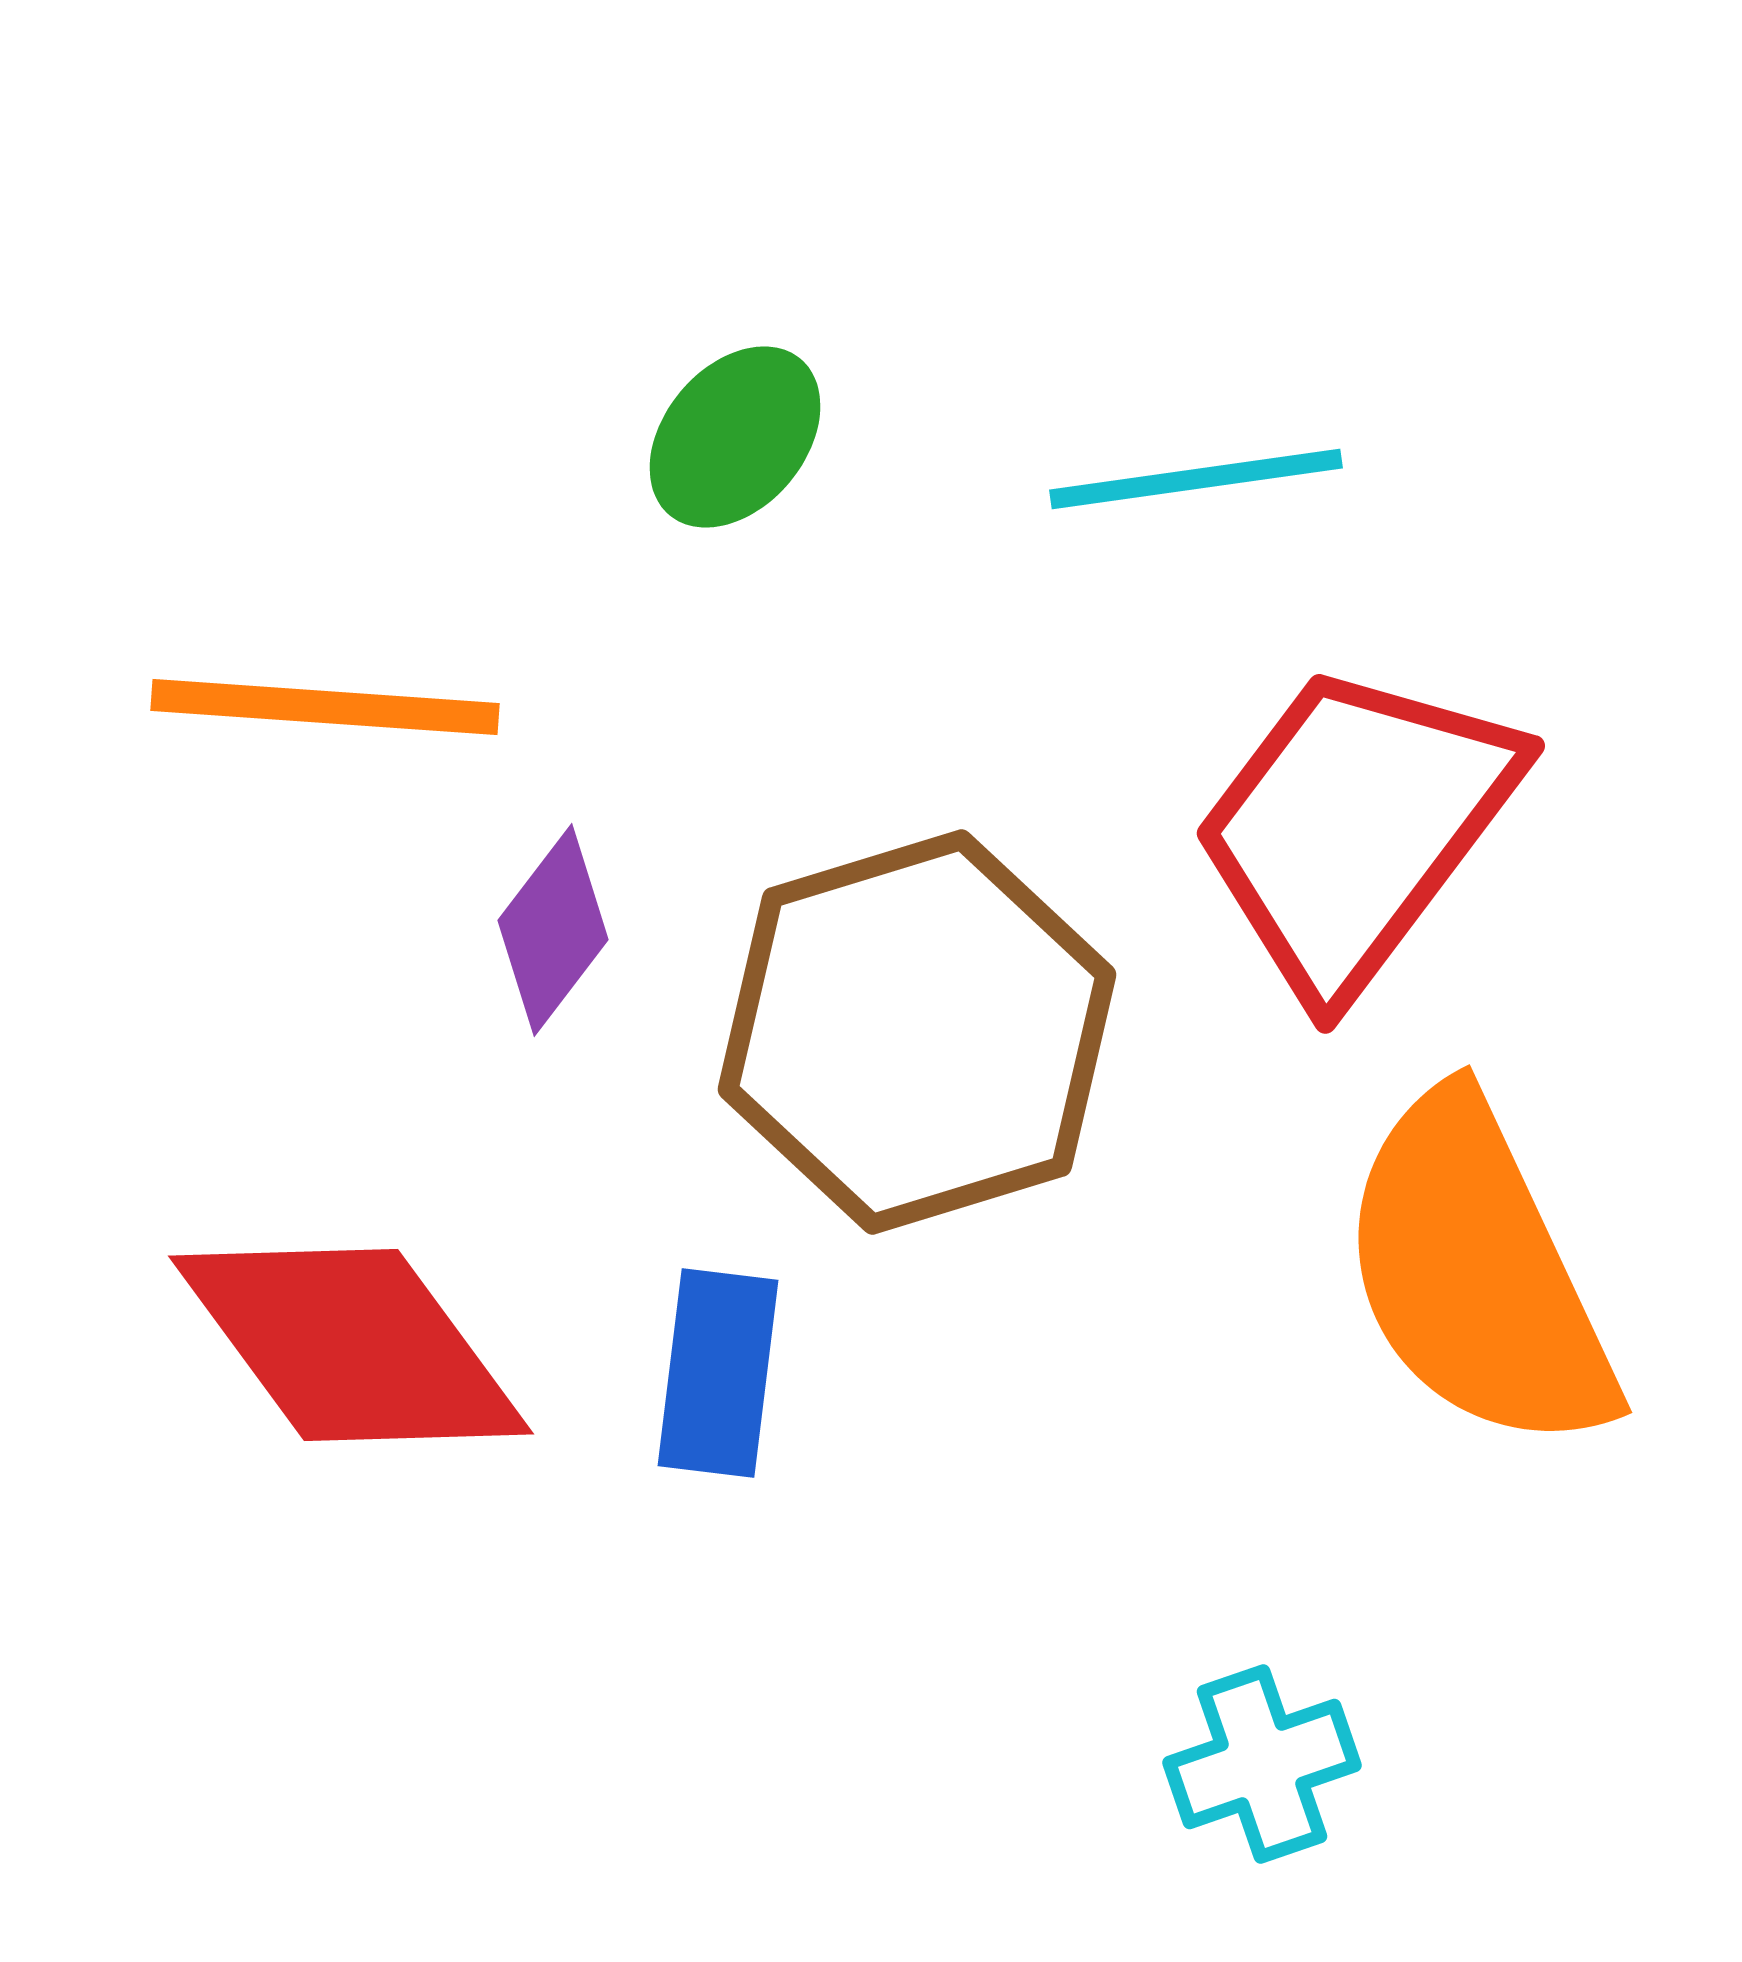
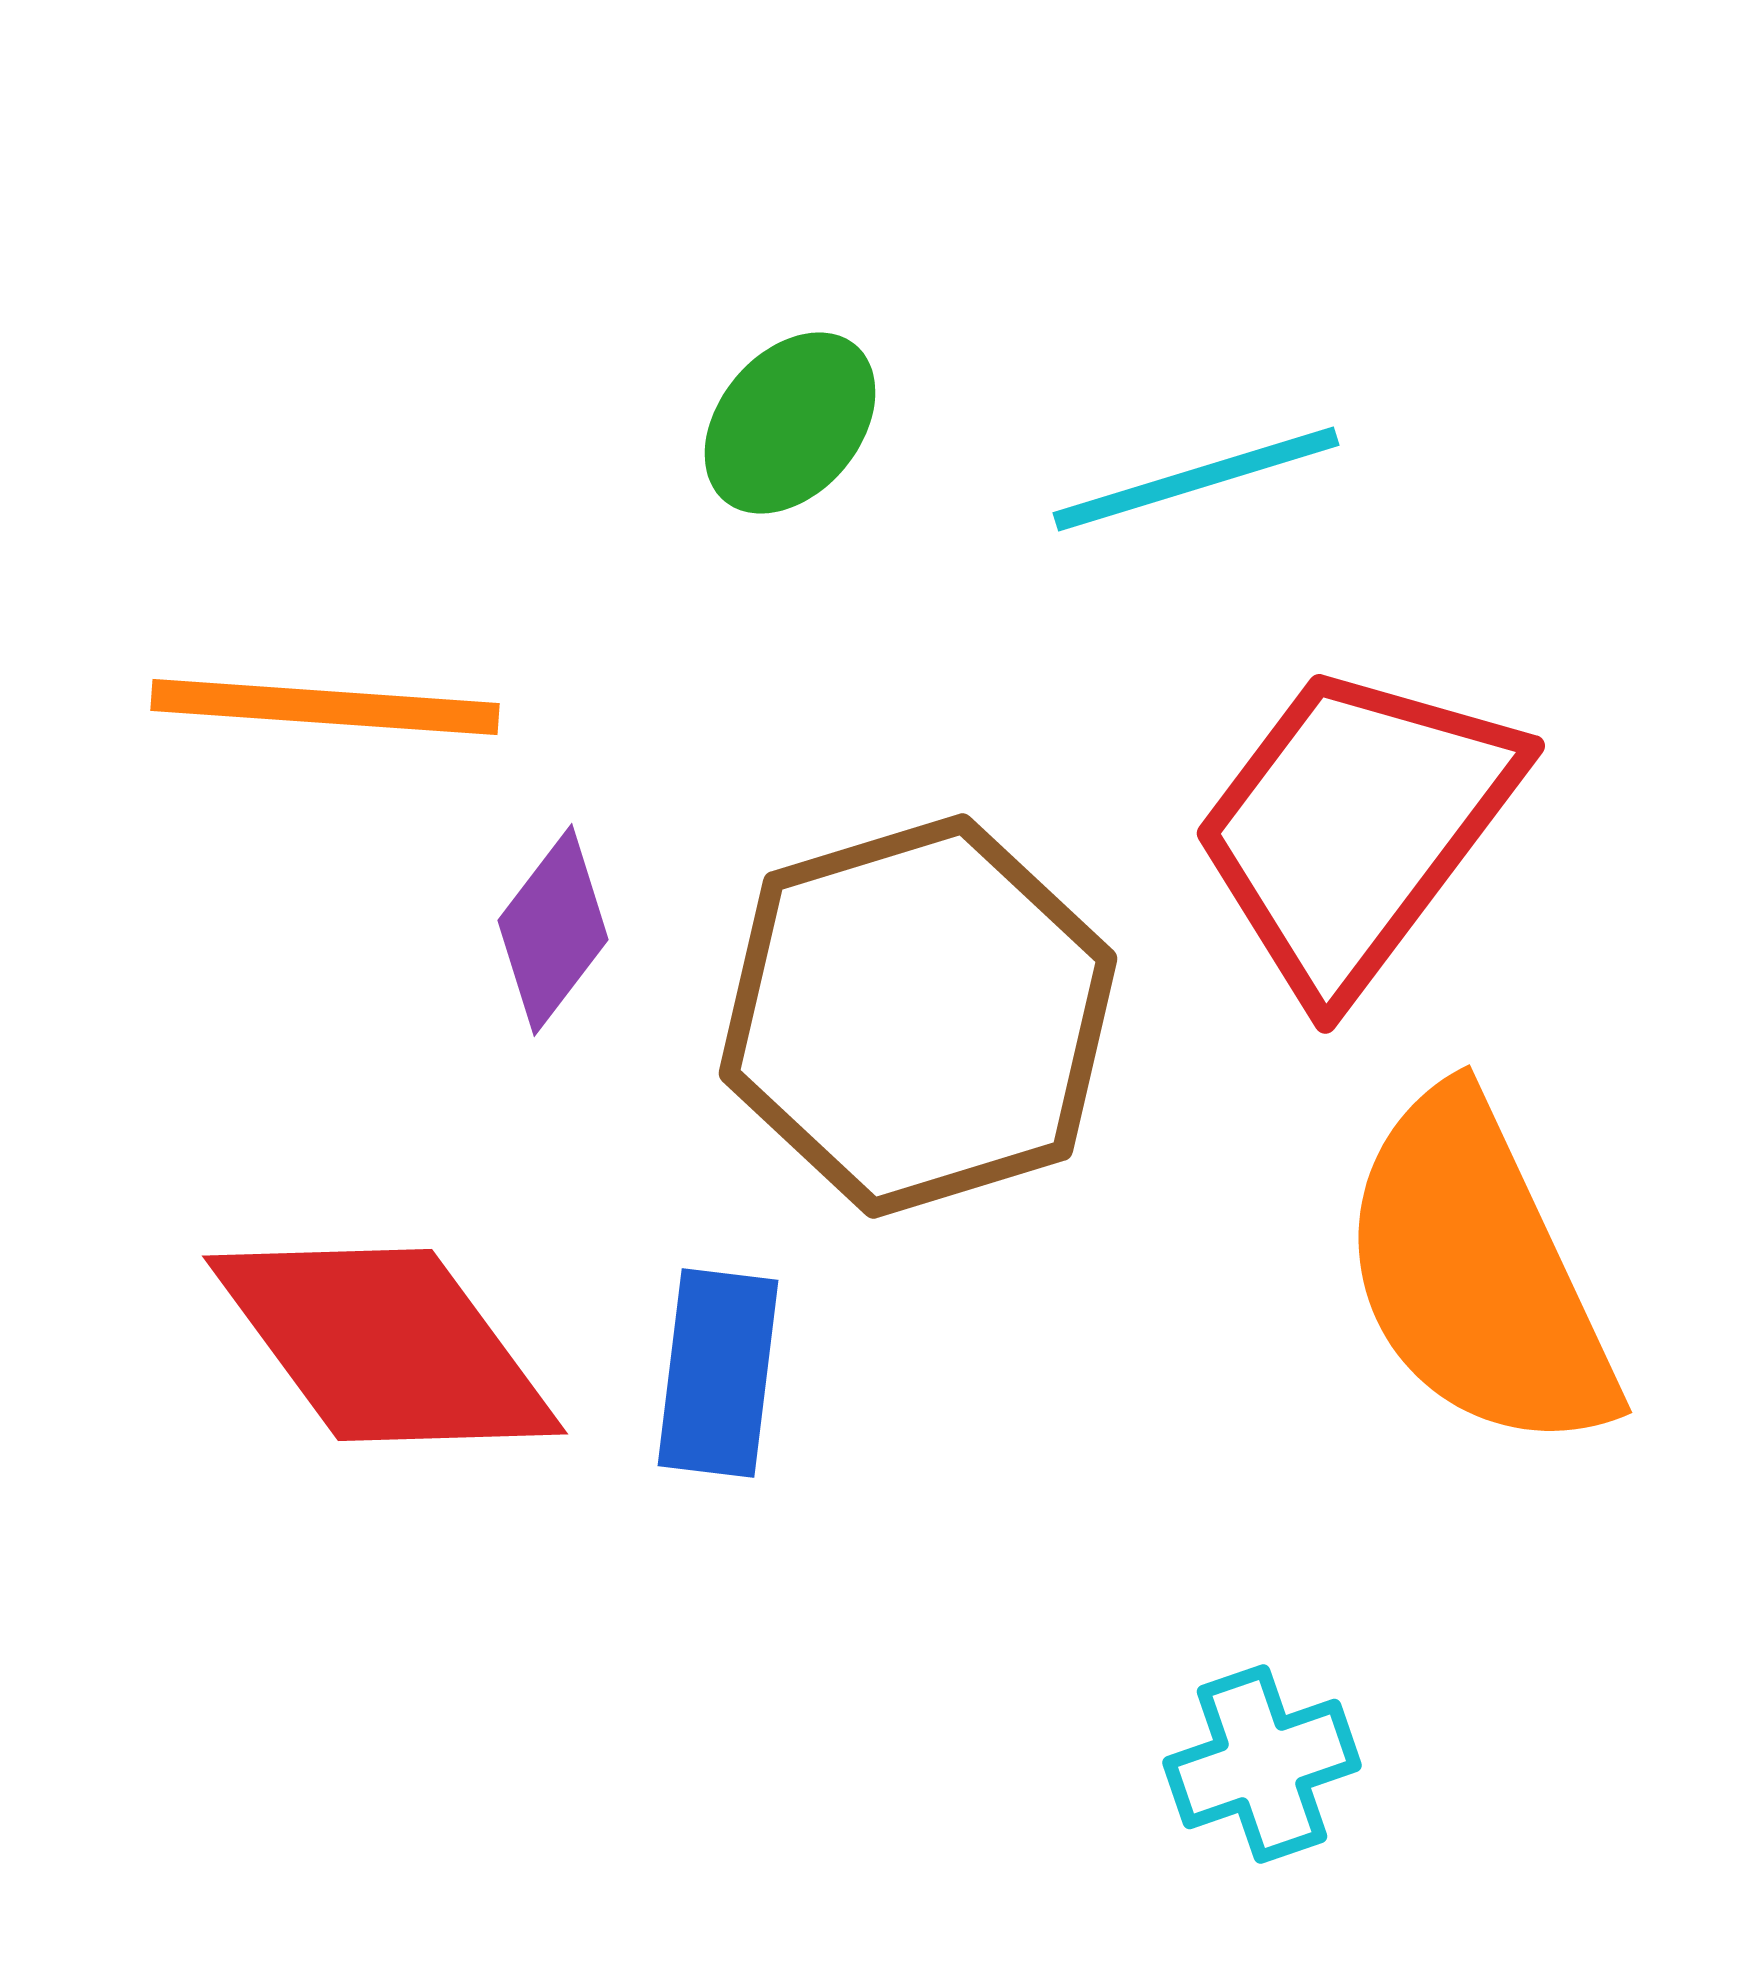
green ellipse: moved 55 px right, 14 px up
cyan line: rotated 9 degrees counterclockwise
brown hexagon: moved 1 px right, 16 px up
red diamond: moved 34 px right
